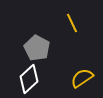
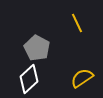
yellow line: moved 5 px right
